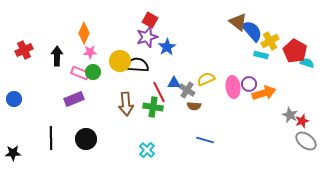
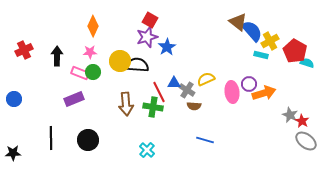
orange diamond: moved 9 px right, 7 px up
pink ellipse: moved 1 px left, 5 px down
red star: rotated 24 degrees counterclockwise
black circle: moved 2 px right, 1 px down
